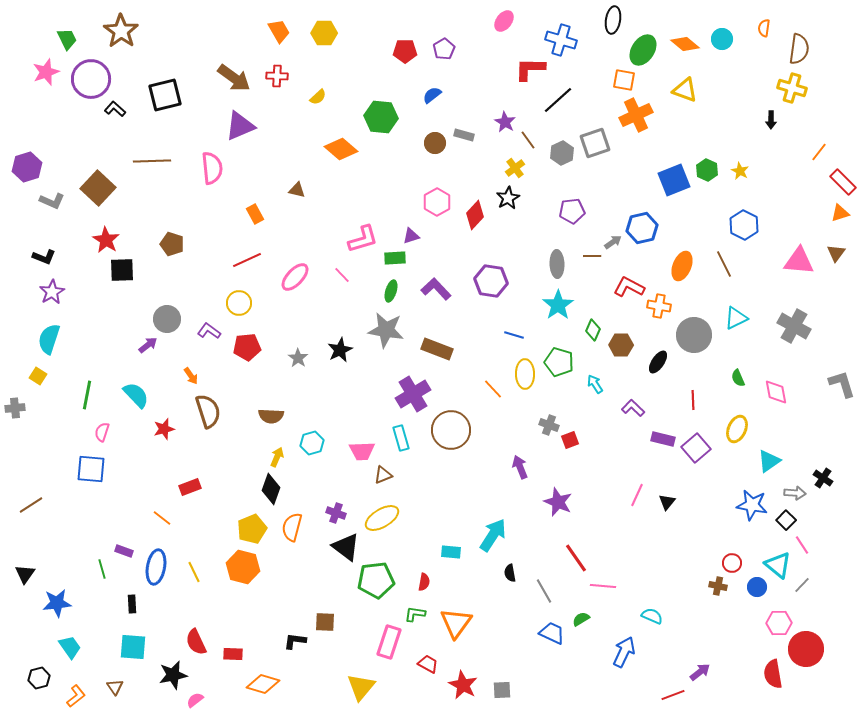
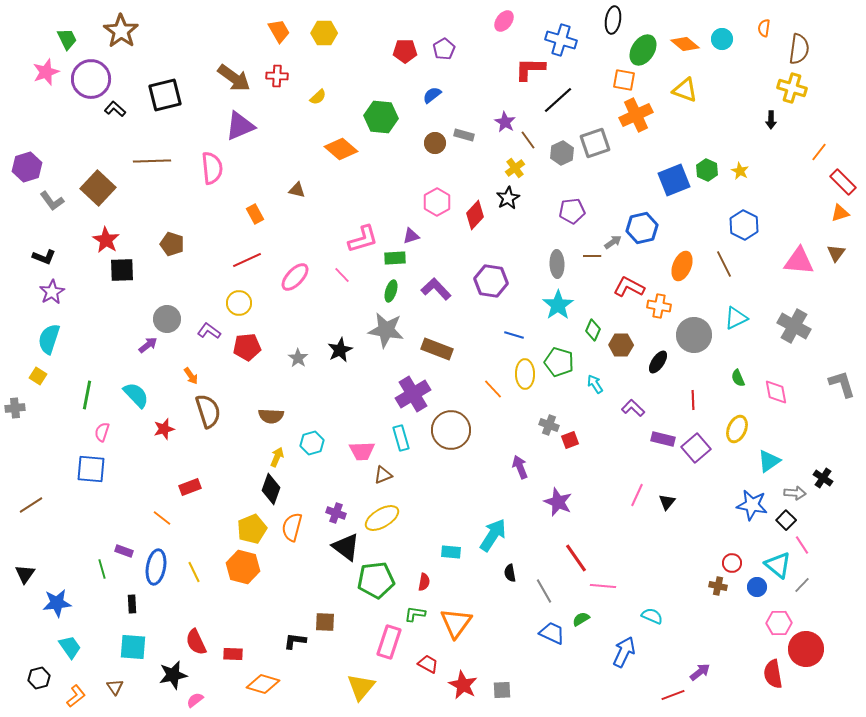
gray L-shape at (52, 201): rotated 30 degrees clockwise
